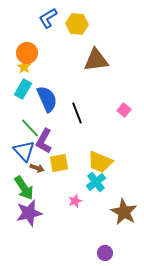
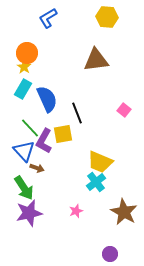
yellow hexagon: moved 30 px right, 7 px up
yellow square: moved 4 px right, 29 px up
pink star: moved 1 px right, 10 px down
purple circle: moved 5 px right, 1 px down
